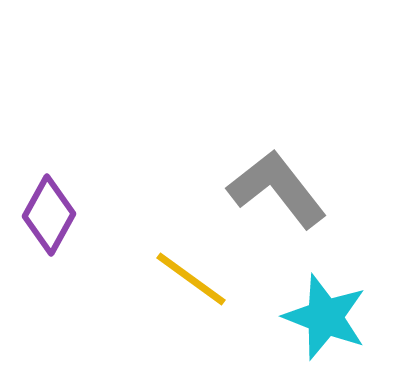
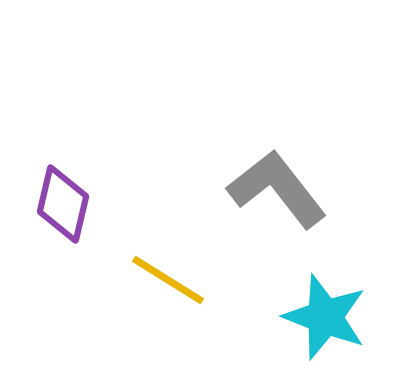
purple diamond: moved 14 px right, 11 px up; rotated 16 degrees counterclockwise
yellow line: moved 23 px left, 1 px down; rotated 4 degrees counterclockwise
